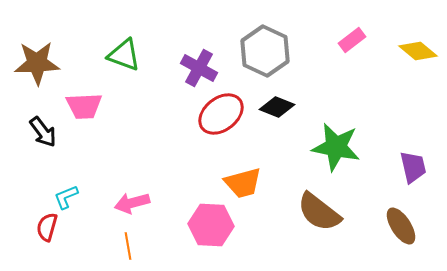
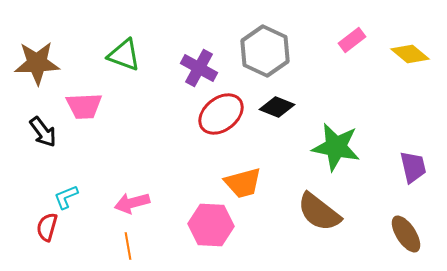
yellow diamond: moved 8 px left, 3 px down
brown ellipse: moved 5 px right, 8 px down
